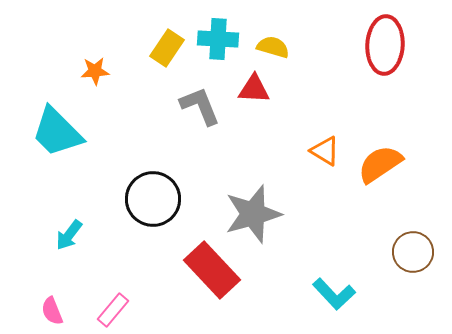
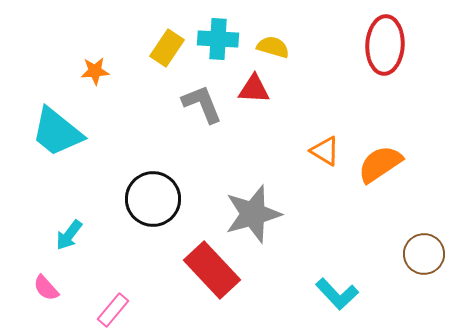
gray L-shape: moved 2 px right, 2 px up
cyan trapezoid: rotated 6 degrees counterclockwise
brown circle: moved 11 px right, 2 px down
cyan L-shape: moved 3 px right
pink semicircle: moved 6 px left, 23 px up; rotated 20 degrees counterclockwise
